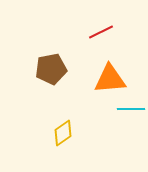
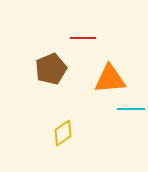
red line: moved 18 px left, 6 px down; rotated 25 degrees clockwise
brown pentagon: rotated 12 degrees counterclockwise
